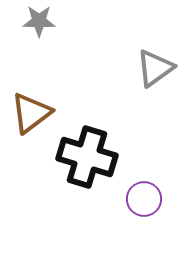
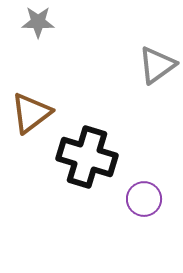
gray star: moved 1 px left, 1 px down
gray triangle: moved 2 px right, 3 px up
